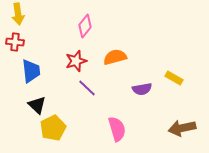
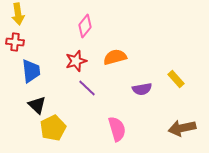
yellow rectangle: moved 2 px right, 1 px down; rotated 18 degrees clockwise
